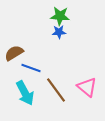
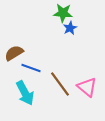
green star: moved 3 px right, 3 px up
blue star: moved 11 px right, 4 px up; rotated 24 degrees counterclockwise
brown line: moved 4 px right, 6 px up
